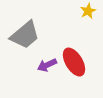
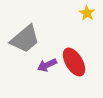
yellow star: moved 1 px left, 2 px down; rotated 14 degrees counterclockwise
gray trapezoid: moved 4 px down
